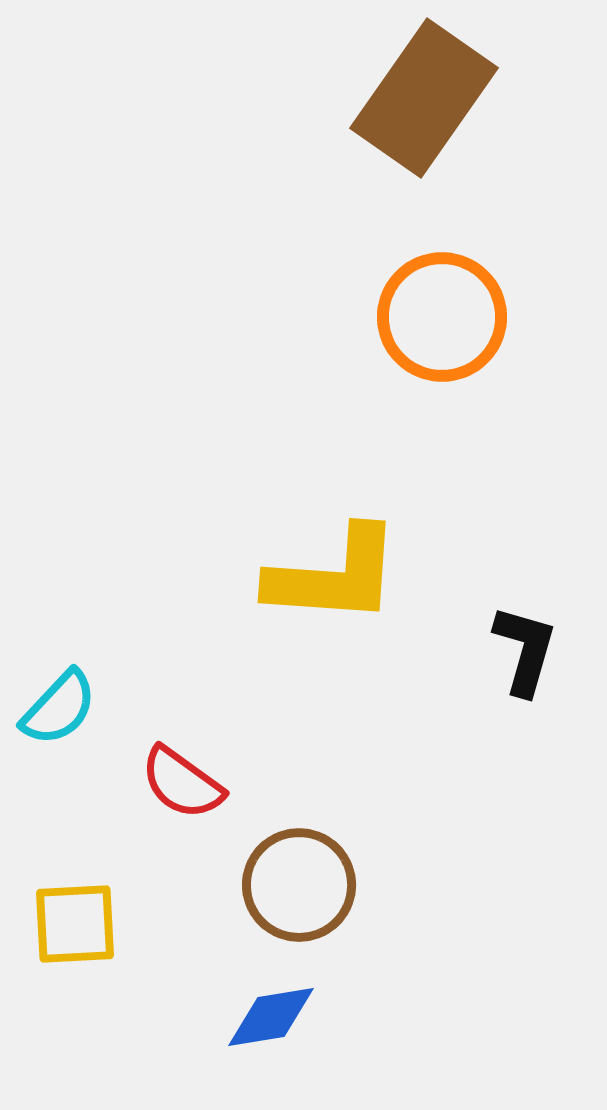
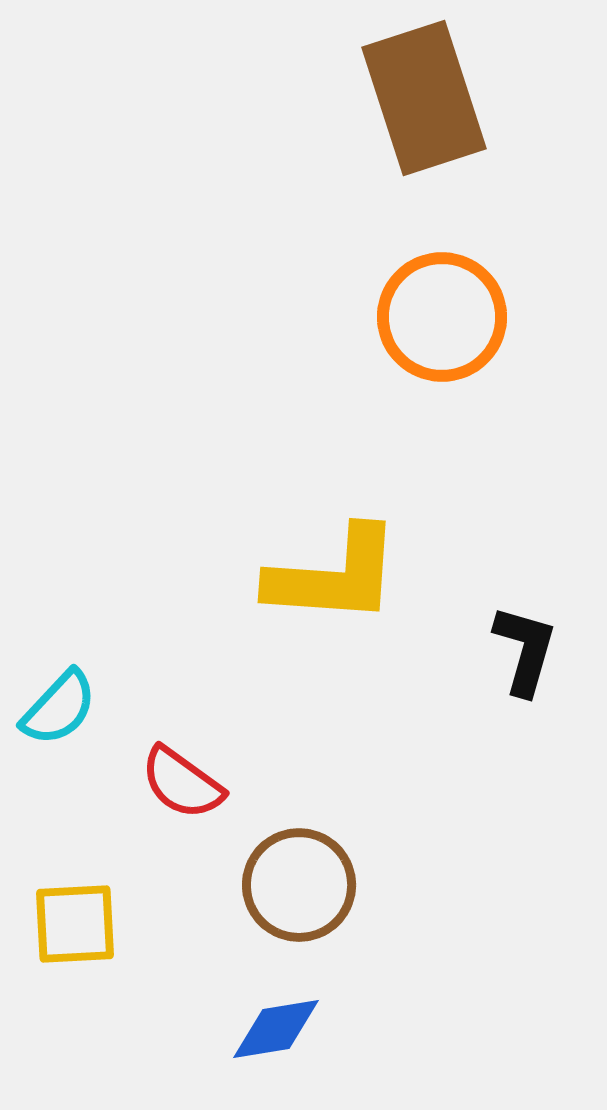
brown rectangle: rotated 53 degrees counterclockwise
blue diamond: moved 5 px right, 12 px down
